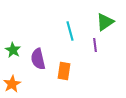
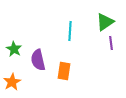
cyan line: rotated 18 degrees clockwise
purple line: moved 16 px right, 2 px up
green star: moved 1 px right, 1 px up
purple semicircle: moved 1 px down
orange star: moved 2 px up
